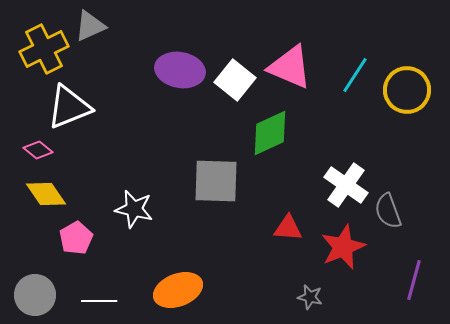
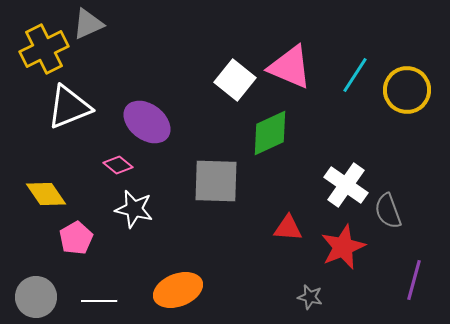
gray triangle: moved 2 px left, 2 px up
purple ellipse: moved 33 px left, 52 px down; rotated 27 degrees clockwise
pink diamond: moved 80 px right, 15 px down
gray circle: moved 1 px right, 2 px down
